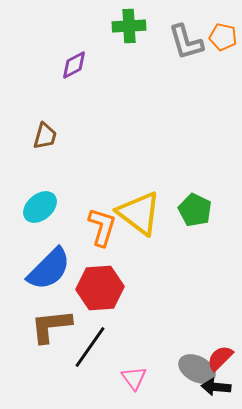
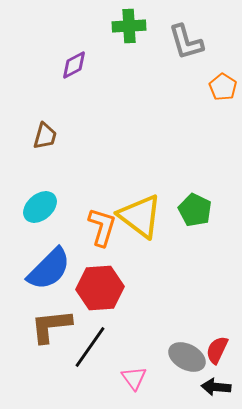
orange pentagon: moved 50 px down; rotated 20 degrees clockwise
yellow triangle: moved 1 px right, 3 px down
red semicircle: moved 3 px left, 8 px up; rotated 20 degrees counterclockwise
gray ellipse: moved 10 px left, 12 px up
